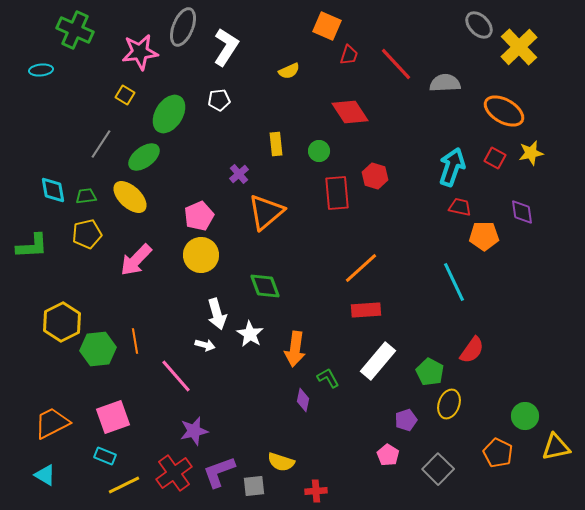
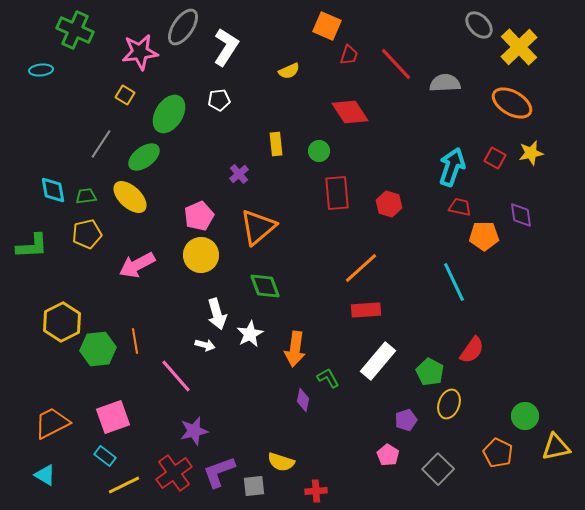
gray ellipse at (183, 27): rotated 12 degrees clockwise
orange ellipse at (504, 111): moved 8 px right, 8 px up
red hexagon at (375, 176): moved 14 px right, 28 px down
orange triangle at (266, 212): moved 8 px left, 15 px down
purple diamond at (522, 212): moved 1 px left, 3 px down
pink arrow at (136, 260): moved 1 px right, 5 px down; rotated 18 degrees clockwise
white star at (250, 334): rotated 12 degrees clockwise
cyan rectangle at (105, 456): rotated 15 degrees clockwise
